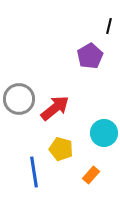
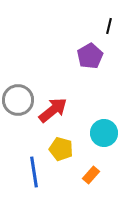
gray circle: moved 1 px left, 1 px down
red arrow: moved 2 px left, 2 px down
